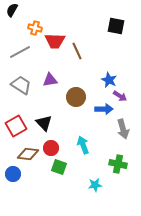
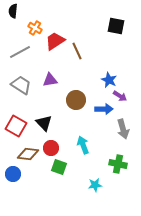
black semicircle: moved 1 px right, 1 px down; rotated 24 degrees counterclockwise
orange cross: rotated 16 degrees clockwise
red trapezoid: rotated 145 degrees clockwise
brown circle: moved 3 px down
red square: rotated 30 degrees counterclockwise
